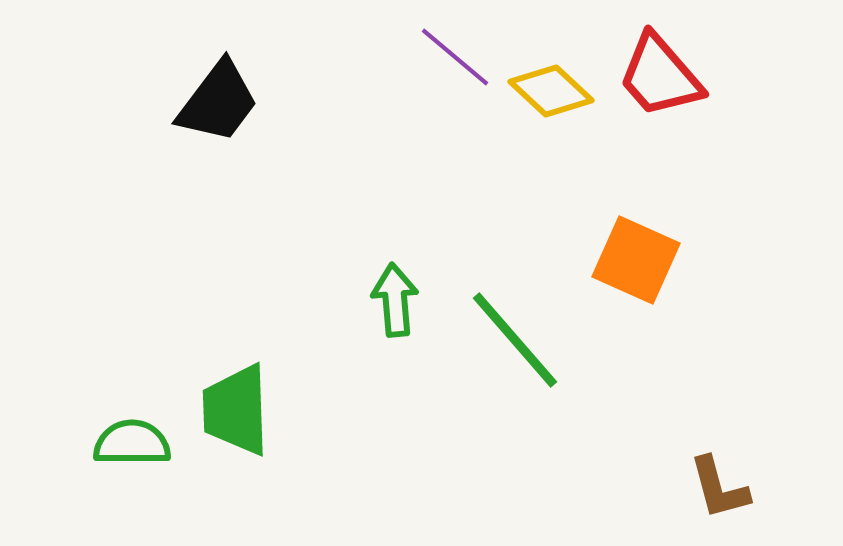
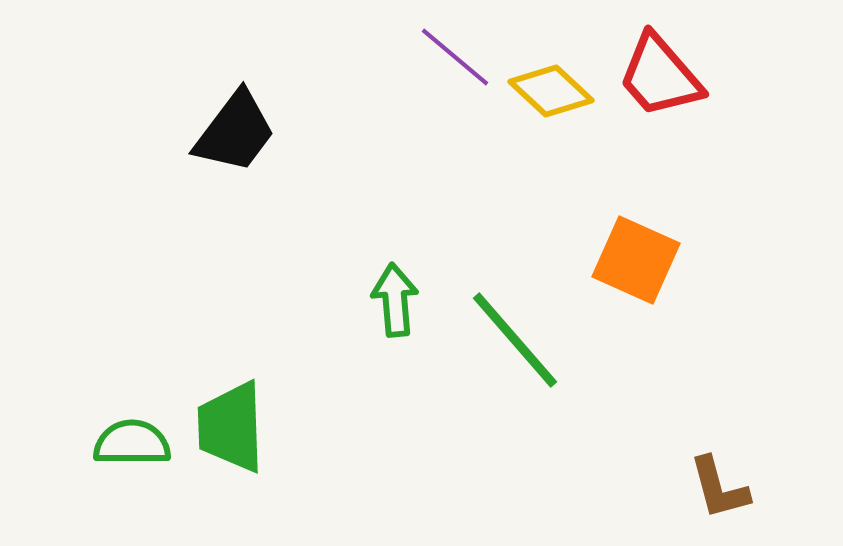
black trapezoid: moved 17 px right, 30 px down
green trapezoid: moved 5 px left, 17 px down
